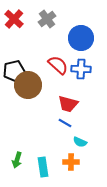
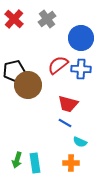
red semicircle: rotated 80 degrees counterclockwise
orange cross: moved 1 px down
cyan rectangle: moved 8 px left, 4 px up
